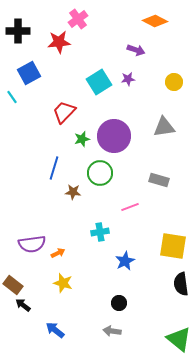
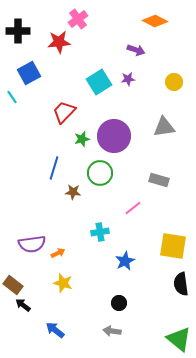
pink line: moved 3 px right, 1 px down; rotated 18 degrees counterclockwise
